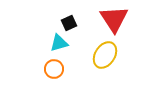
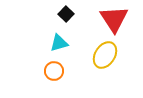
black square: moved 3 px left, 9 px up; rotated 21 degrees counterclockwise
orange circle: moved 2 px down
